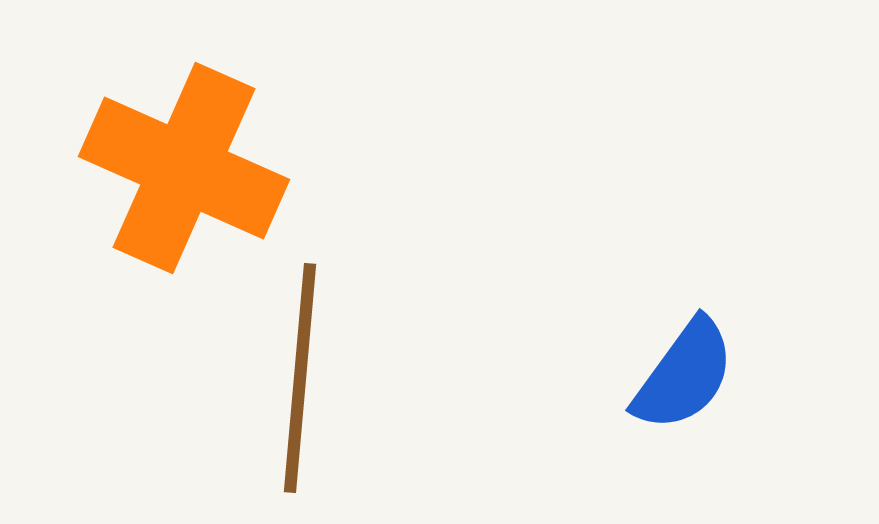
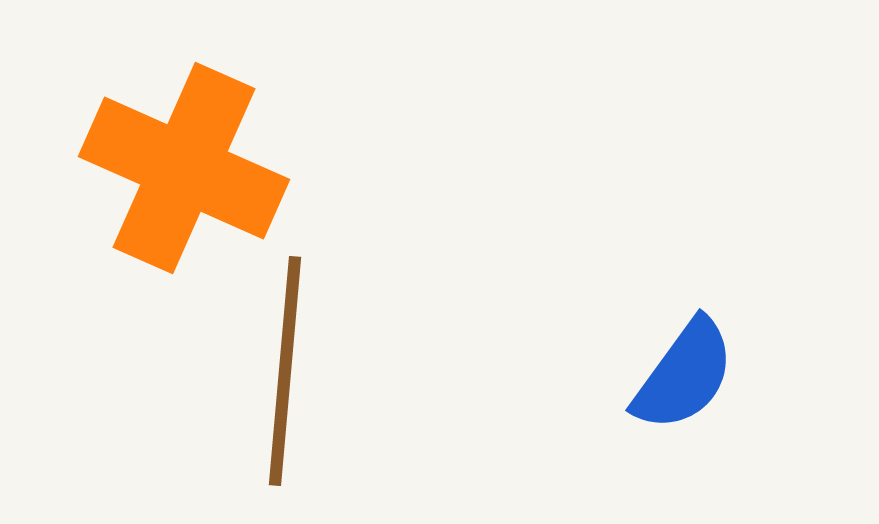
brown line: moved 15 px left, 7 px up
